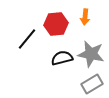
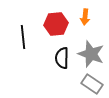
black line: moved 4 px left, 2 px up; rotated 45 degrees counterclockwise
gray star: rotated 8 degrees clockwise
black semicircle: rotated 75 degrees counterclockwise
gray rectangle: rotated 65 degrees clockwise
